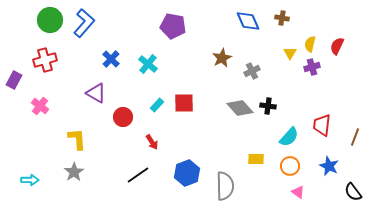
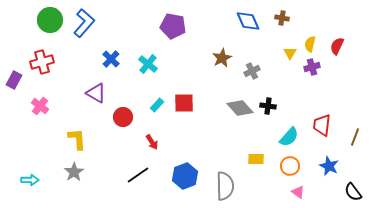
red cross: moved 3 px left, 2 px down
blue hexagon: moved 2 px left, 3 px down
